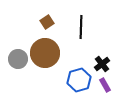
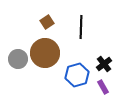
black cross: moved 2 px right
blue hexagon: moved 2 px left, 5 px up
purple rectangle: moved 2 px left, 2 px down
